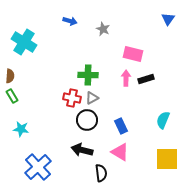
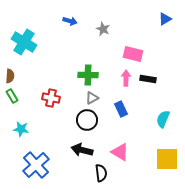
blue triangle: moved 3 px left; rotated 24 degrees clockwise
black rectangle: moved 2 px right; rotated 28 degrees clockwise
red cross: moved 21 px left
cyan semicircle: moved 1 px up
blue rectangle: moved 17 px up
blue cross: moved 2 px left, 2 px up
